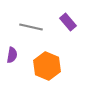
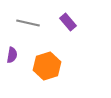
gray line: moved 3 px left, 4 px up
orange hexagon: rotated 20 degrees clockwise
